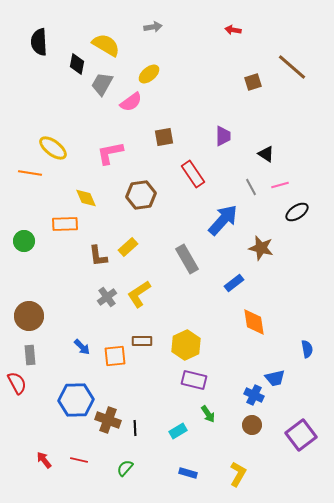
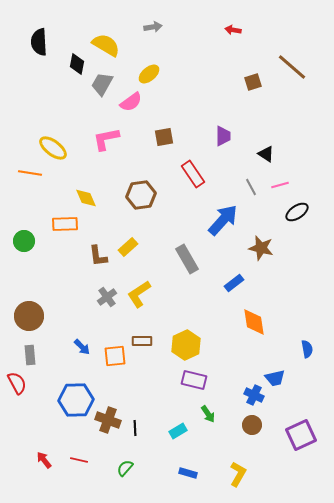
pink L-shape at (110, 153): moved 4 px left, 14 px up
purple square at (301, 435): rotated 12 degrees clockwise
